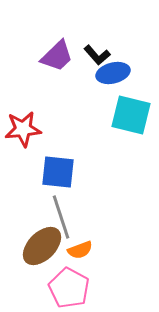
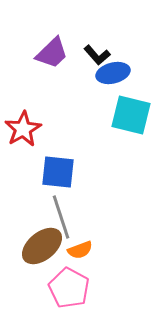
purple trapezoid: moved 5 px left, 3 px up
red star: rotated 24 degrees counterclockwise
brown ellipse: rotated 6 degrees clockwise
